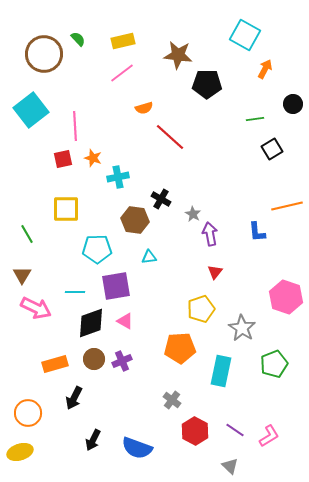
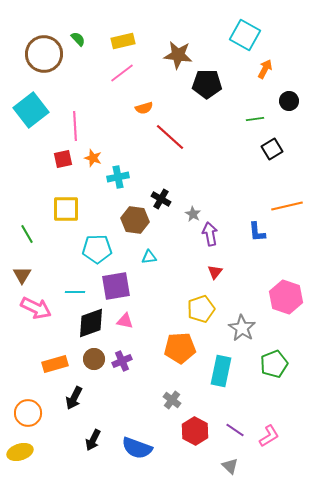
black circle at (293, 104): moved 4 px left, 3 px up
pink triangle at (125, 321): rotated 18 degrees counterclockwise
